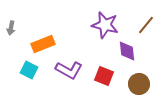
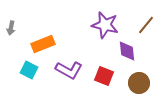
brown circle: moved 1 px up
